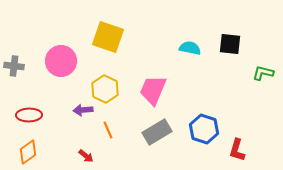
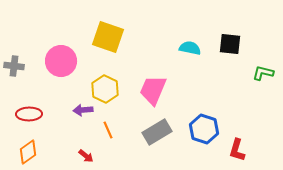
red ellipse: moved 1 px up
